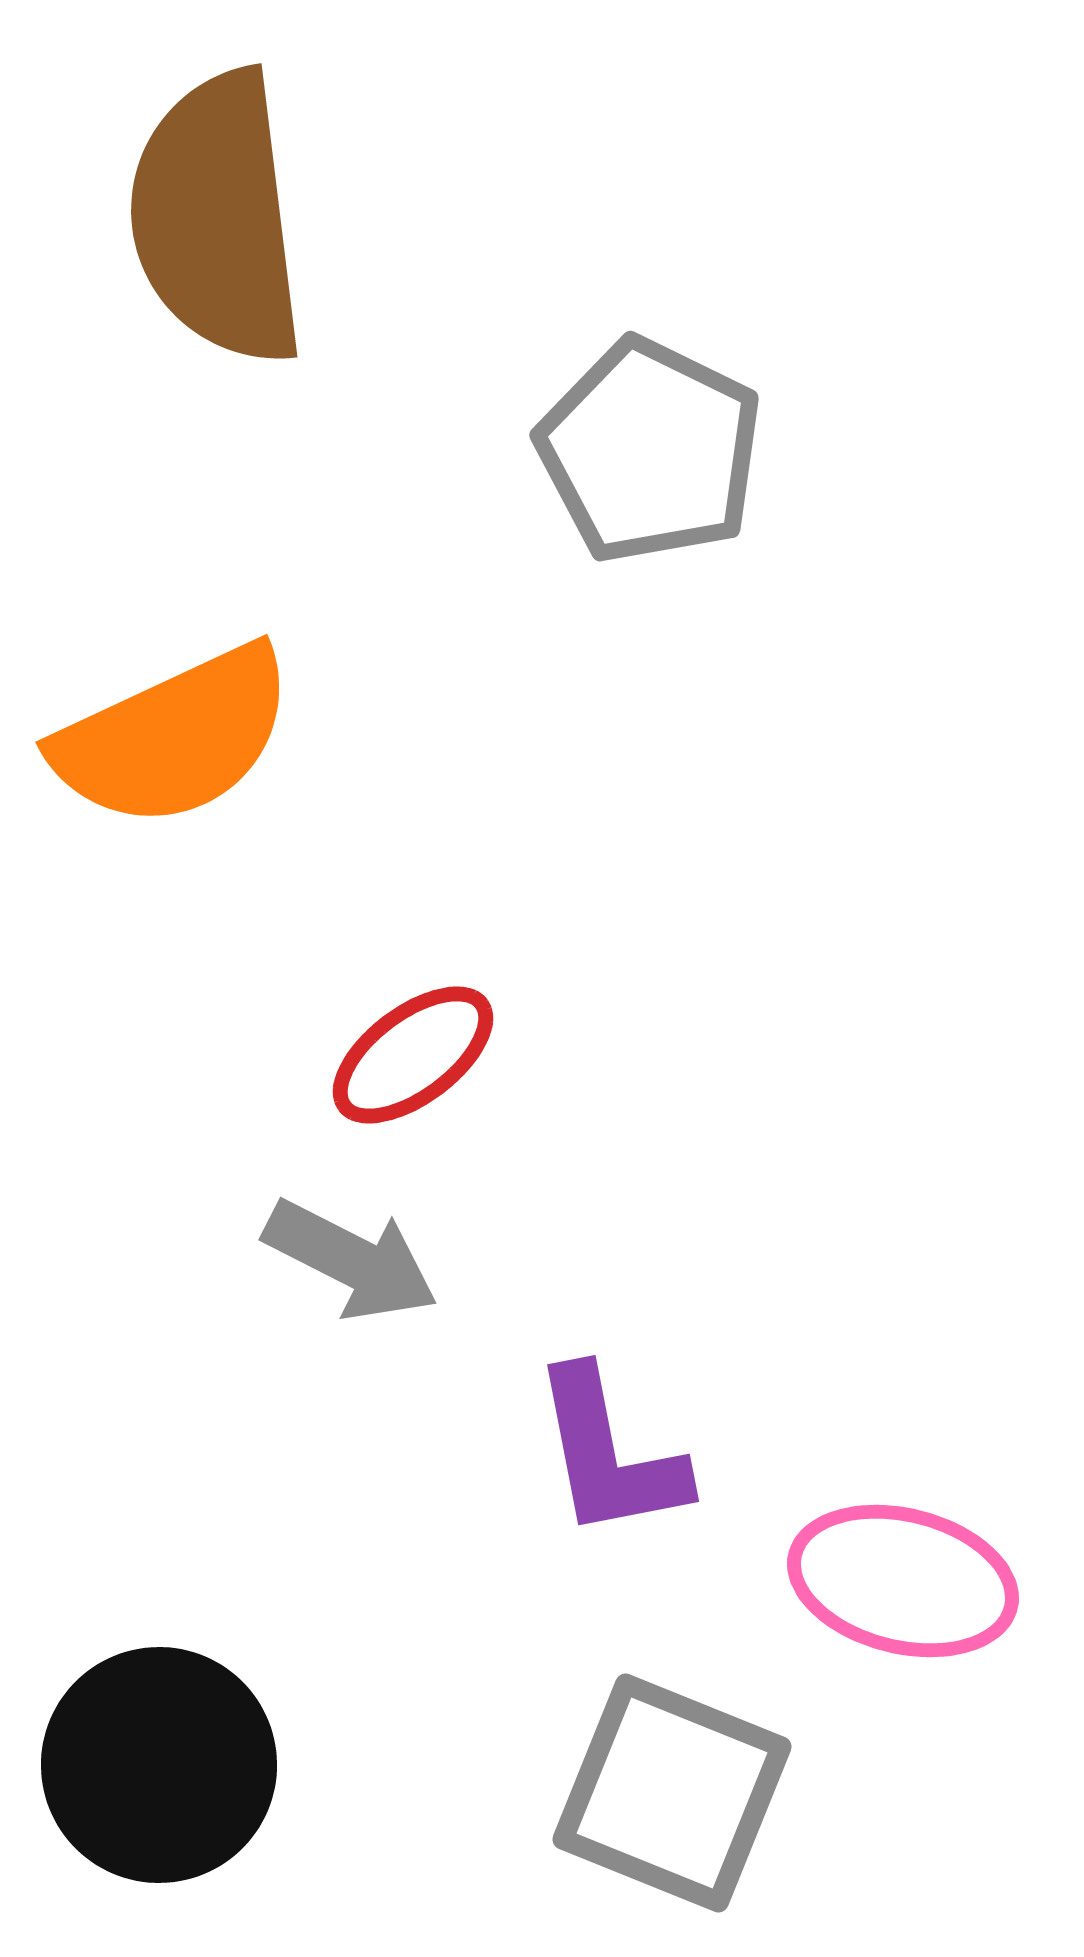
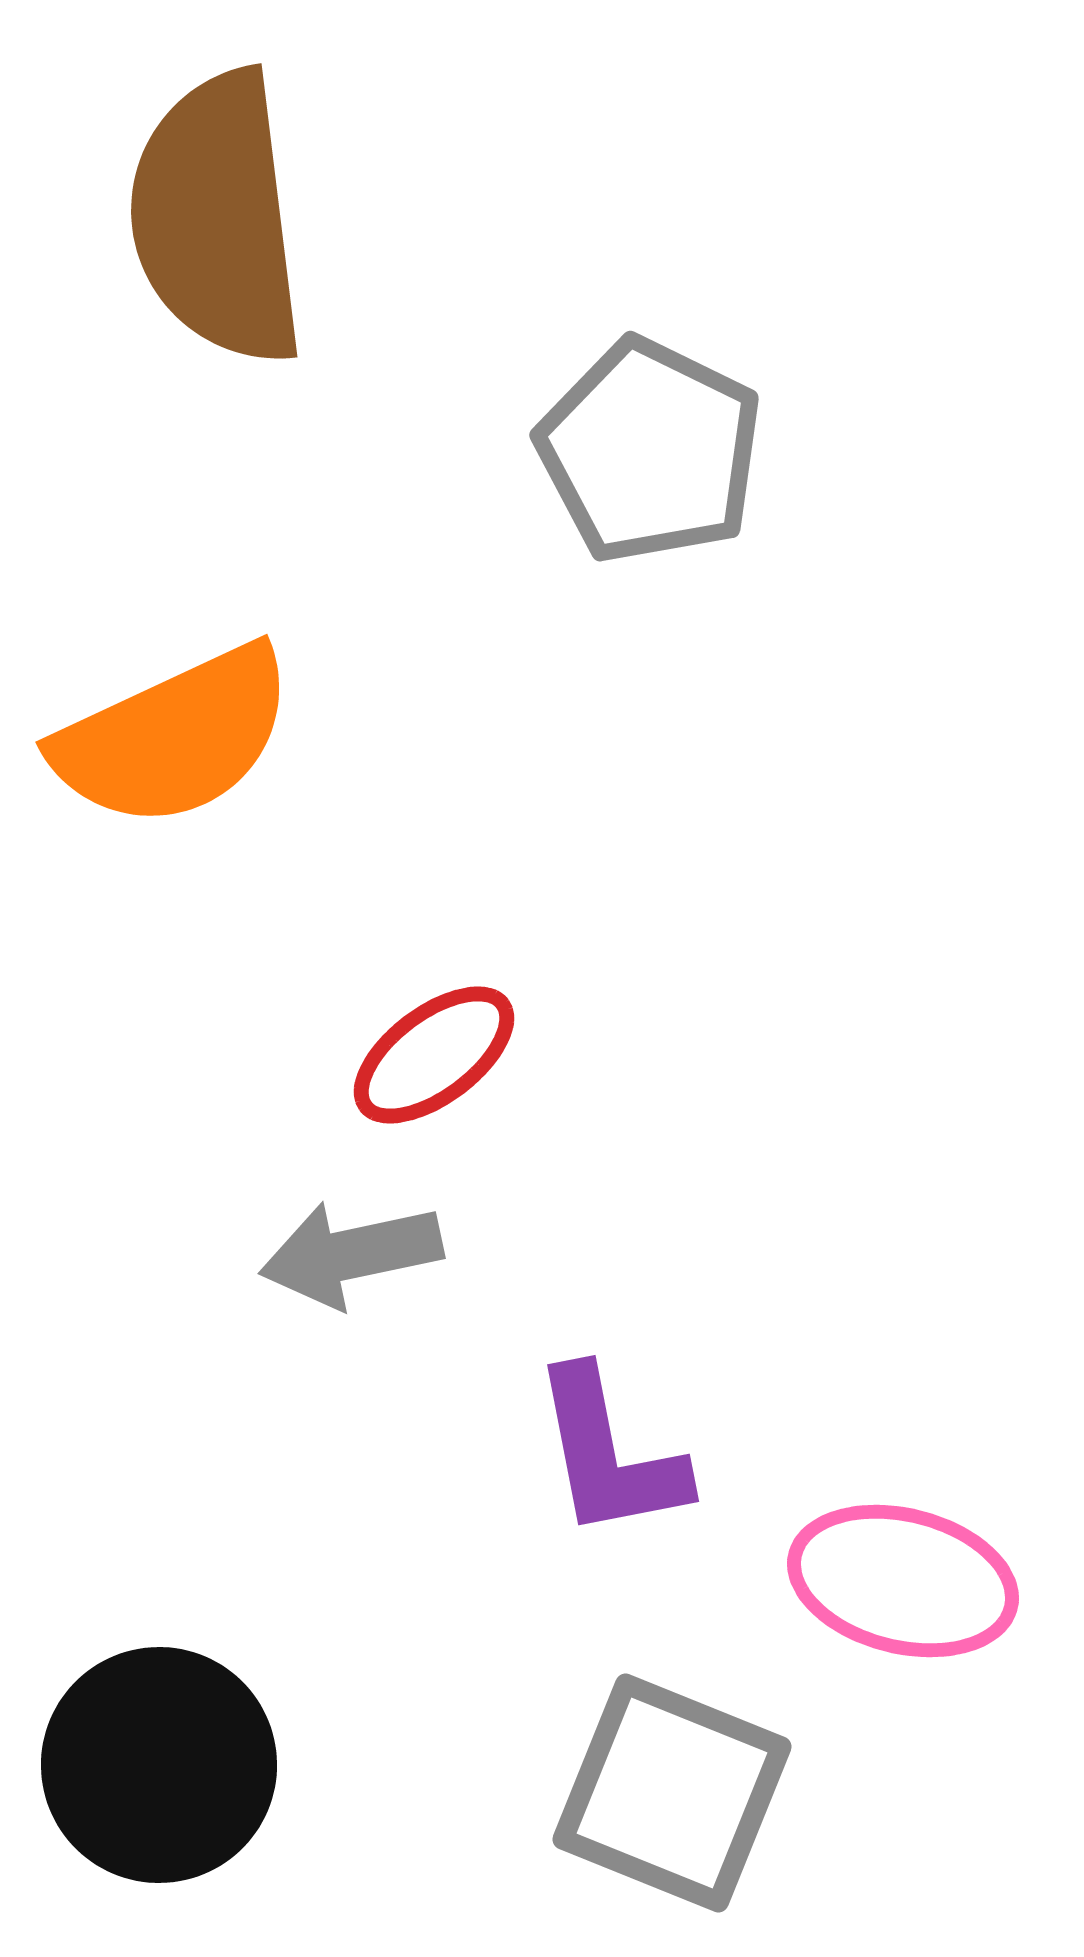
red ellipse: moved 21 px right
gray arrow: moved 6 px up; rotated 141 degrees clockwise
